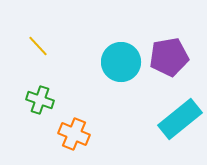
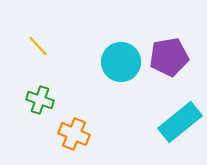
cyan rectangle: moved 3 px down
